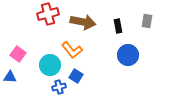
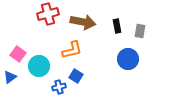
gray rectangle: moved 7 px left, 10 px down
black rectangle: moved 1 px left
orange L-shape: rotated 65 degrees counterclockwise
blue circle: moved 4 px down
cyan circle: moved 11 px left, 1 px down
blue triangle: rotated 40 degrees counterclockwise
